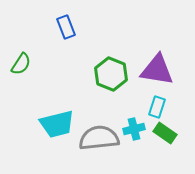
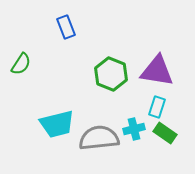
purple triangle: moved 1 px down
